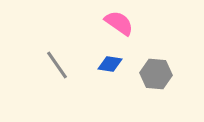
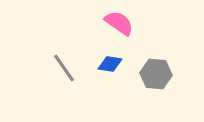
gray line: moved 7 px right, 3 px down
